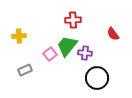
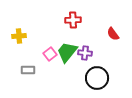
green trapezoid: moved 6 px down
gray rectangle: moved 3 px right; rotated 24 degrees clockwise
